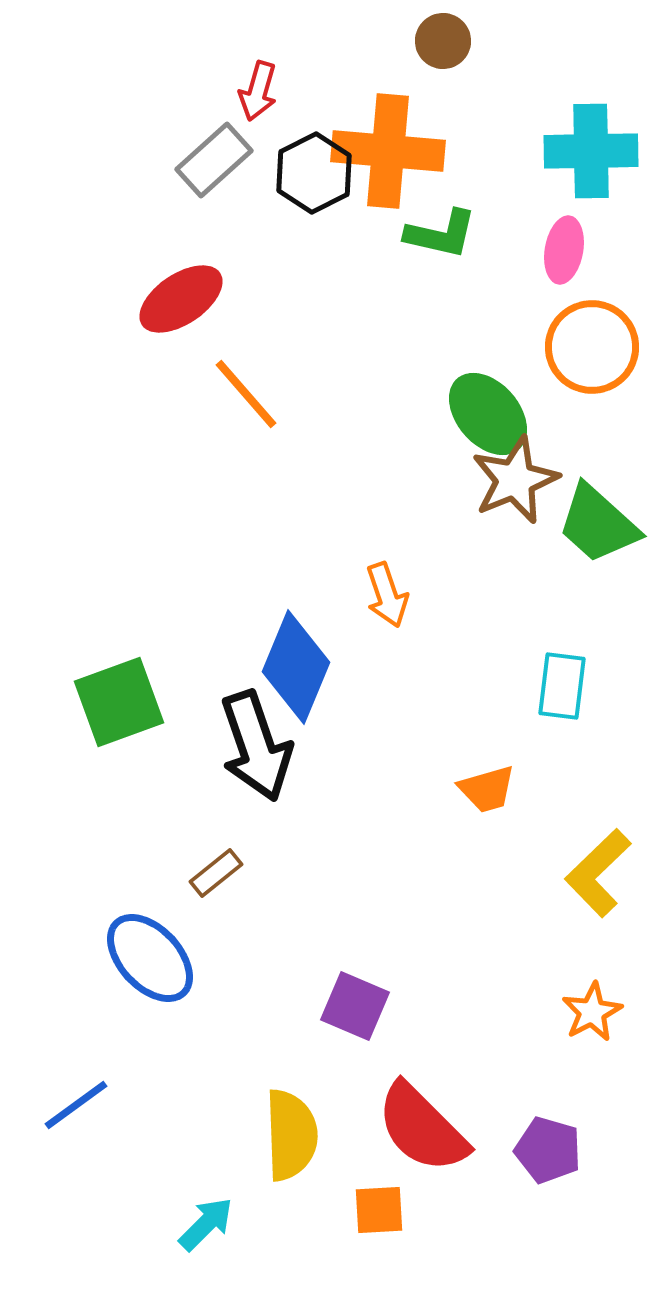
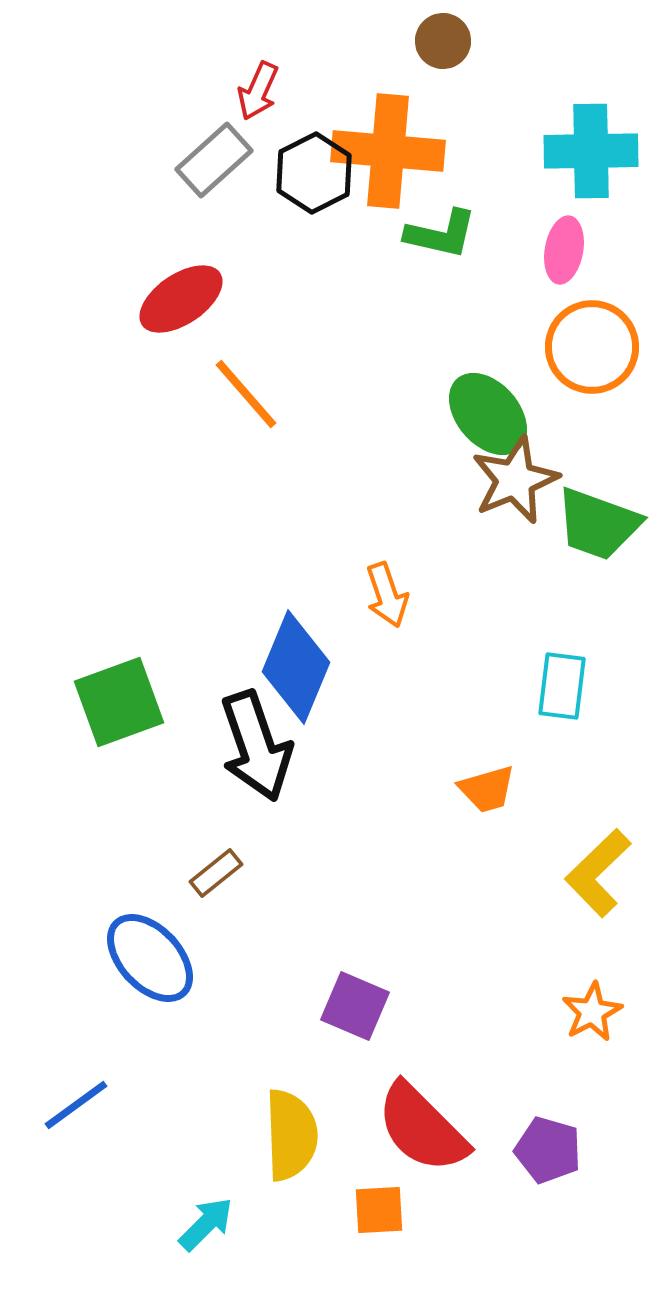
red arrow: rotated 8 degrees clockwise
green trapezoid: rotated 22 degrees counterclockwise
